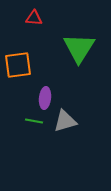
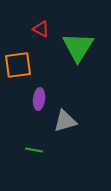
red triangle: moved 7 px right, 11 px down; rotated 24 degrees clockwise
green triangle: moved 1 px left, 1 px up
purple ellipse: moved 6 px left, 1 px down
green line: moved 29 px down
